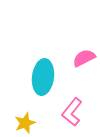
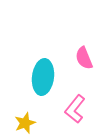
pink semicircle: rotated 85 degrees counterclockwise
pink L-shape: moved 3 px right, 3 px up
